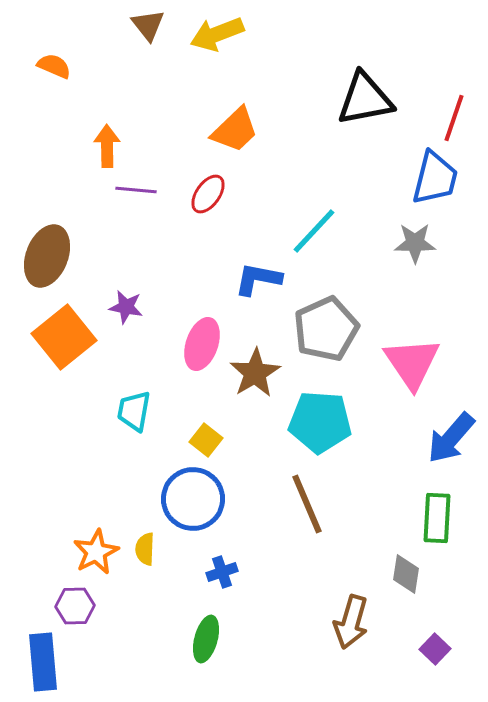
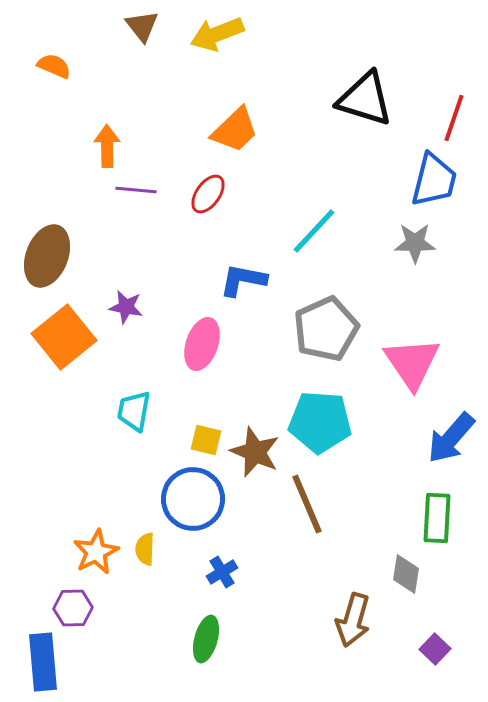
brown triangle: moved 6 px left, 1 px down
black triangle: rotated 28 degrees clockwise
blue trapezoid: moved 1 px left, 2 px down
blue L-shape: moved 15 px left, 1 px down
brown star: moved 79 px down; rotated 18 degrees counterclockwise
yellow square: rotated 24 degrees counterclockwise
blue cross: rotated 12 degrees counterclockwise
purple hexagon: moved 2 px left, 2 px down
brown arrow: moved 2 px right, 2 px up
